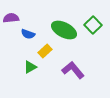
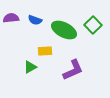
blue semicircle: moved 7 px right, 14 px up
yellow rectangle: rotated 40 degrees clockwise
purple L-shape: rotated 105 degrees clockwise
